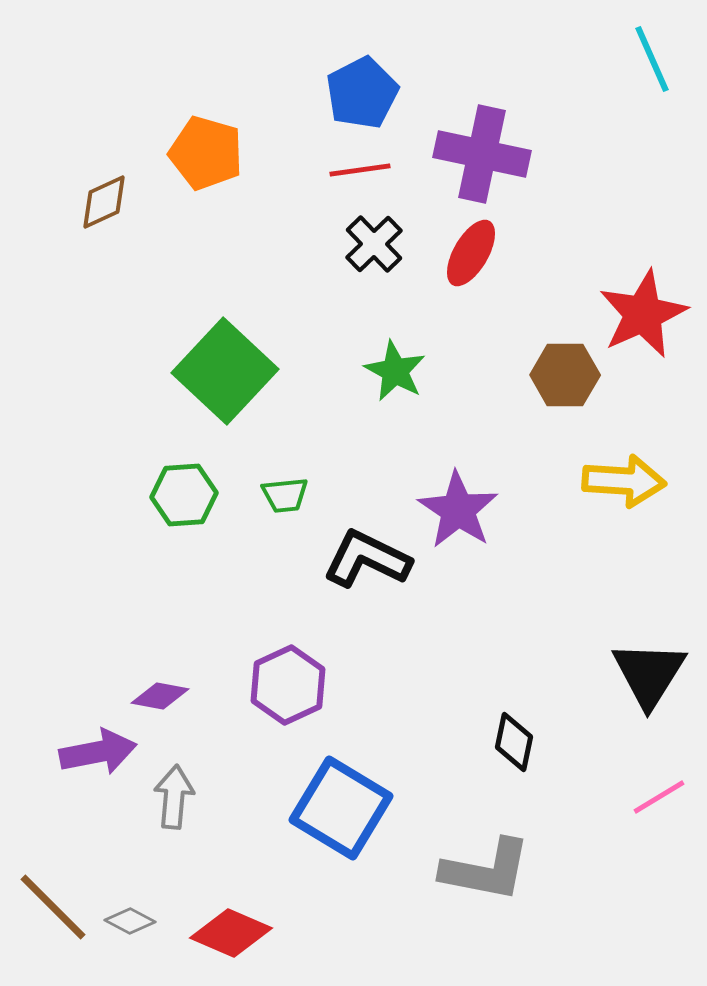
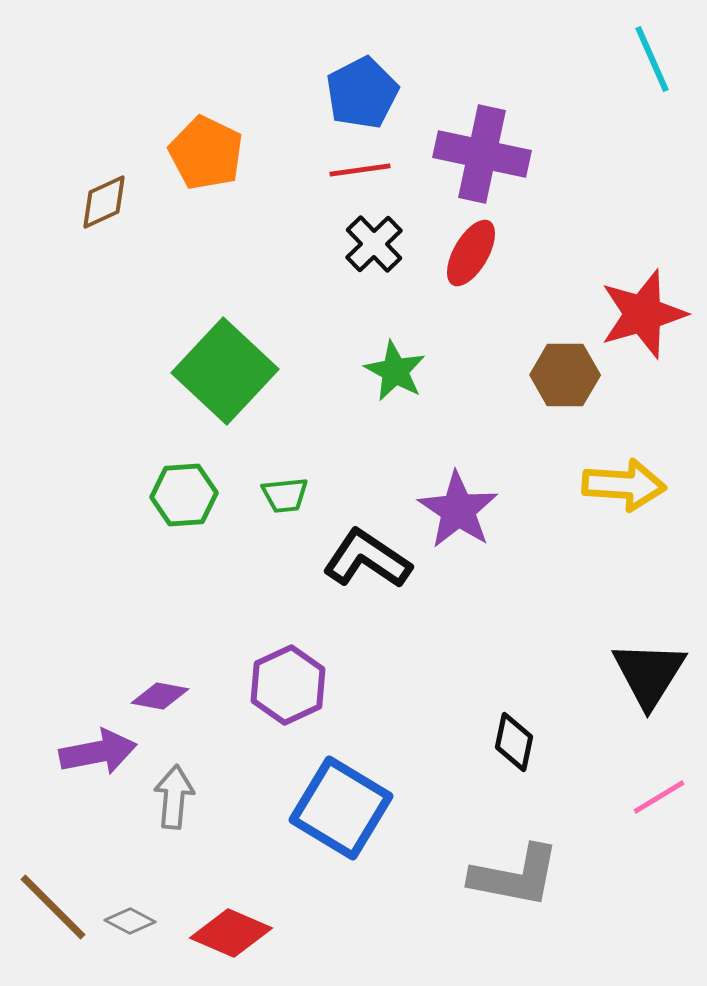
orange pentagon: rotated 10 degrees clockwise
red star: rotated 8 degrees clockwise
yellow arrow: moved 4 px down
black L-shape: rotated 8 degrees clockwise
gray L-shape: moved 29 px right, 6 px down
